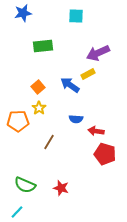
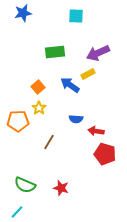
green rectangle: moved 12 px right, 6 px down
